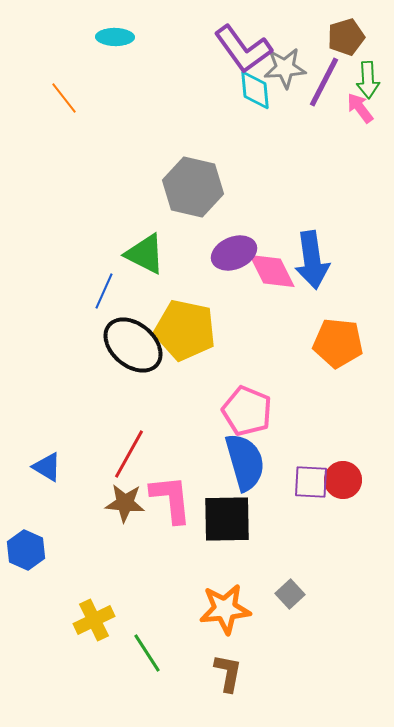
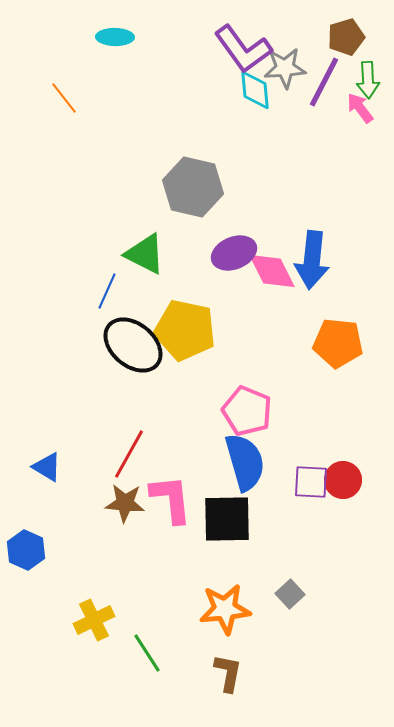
blue arrow: rotated 14 degrees clockwise
blue line: moved 3 px right
